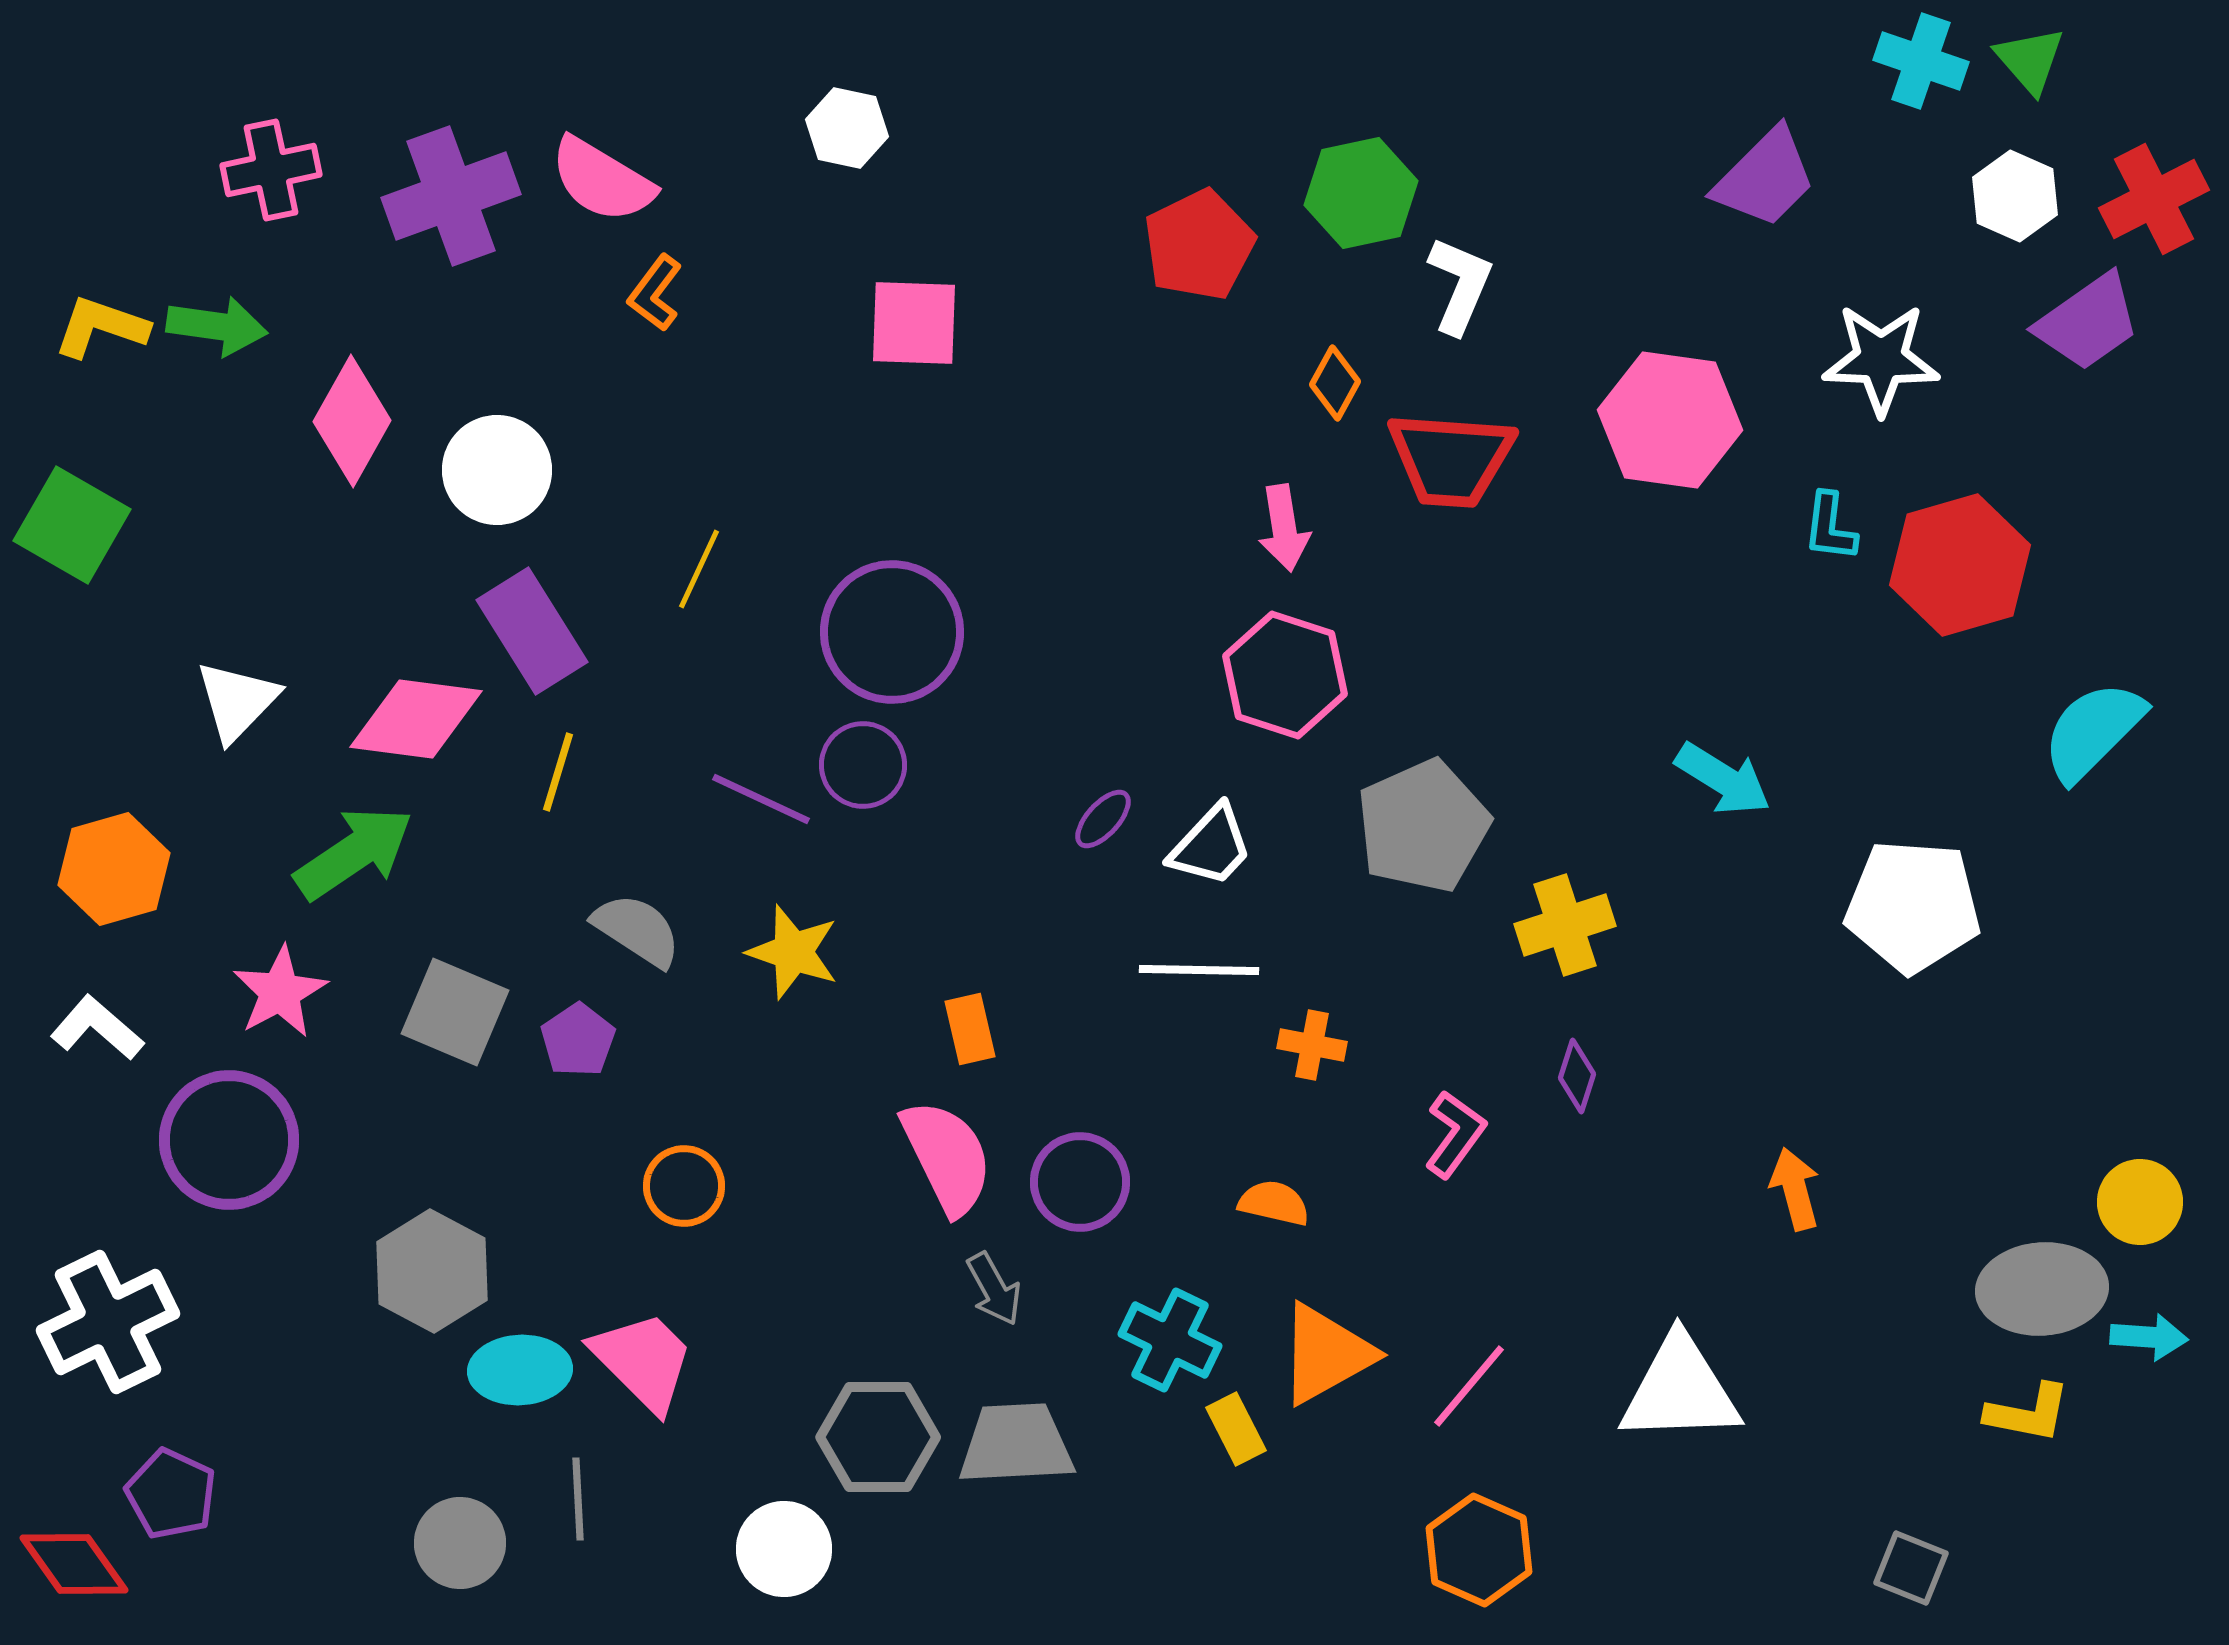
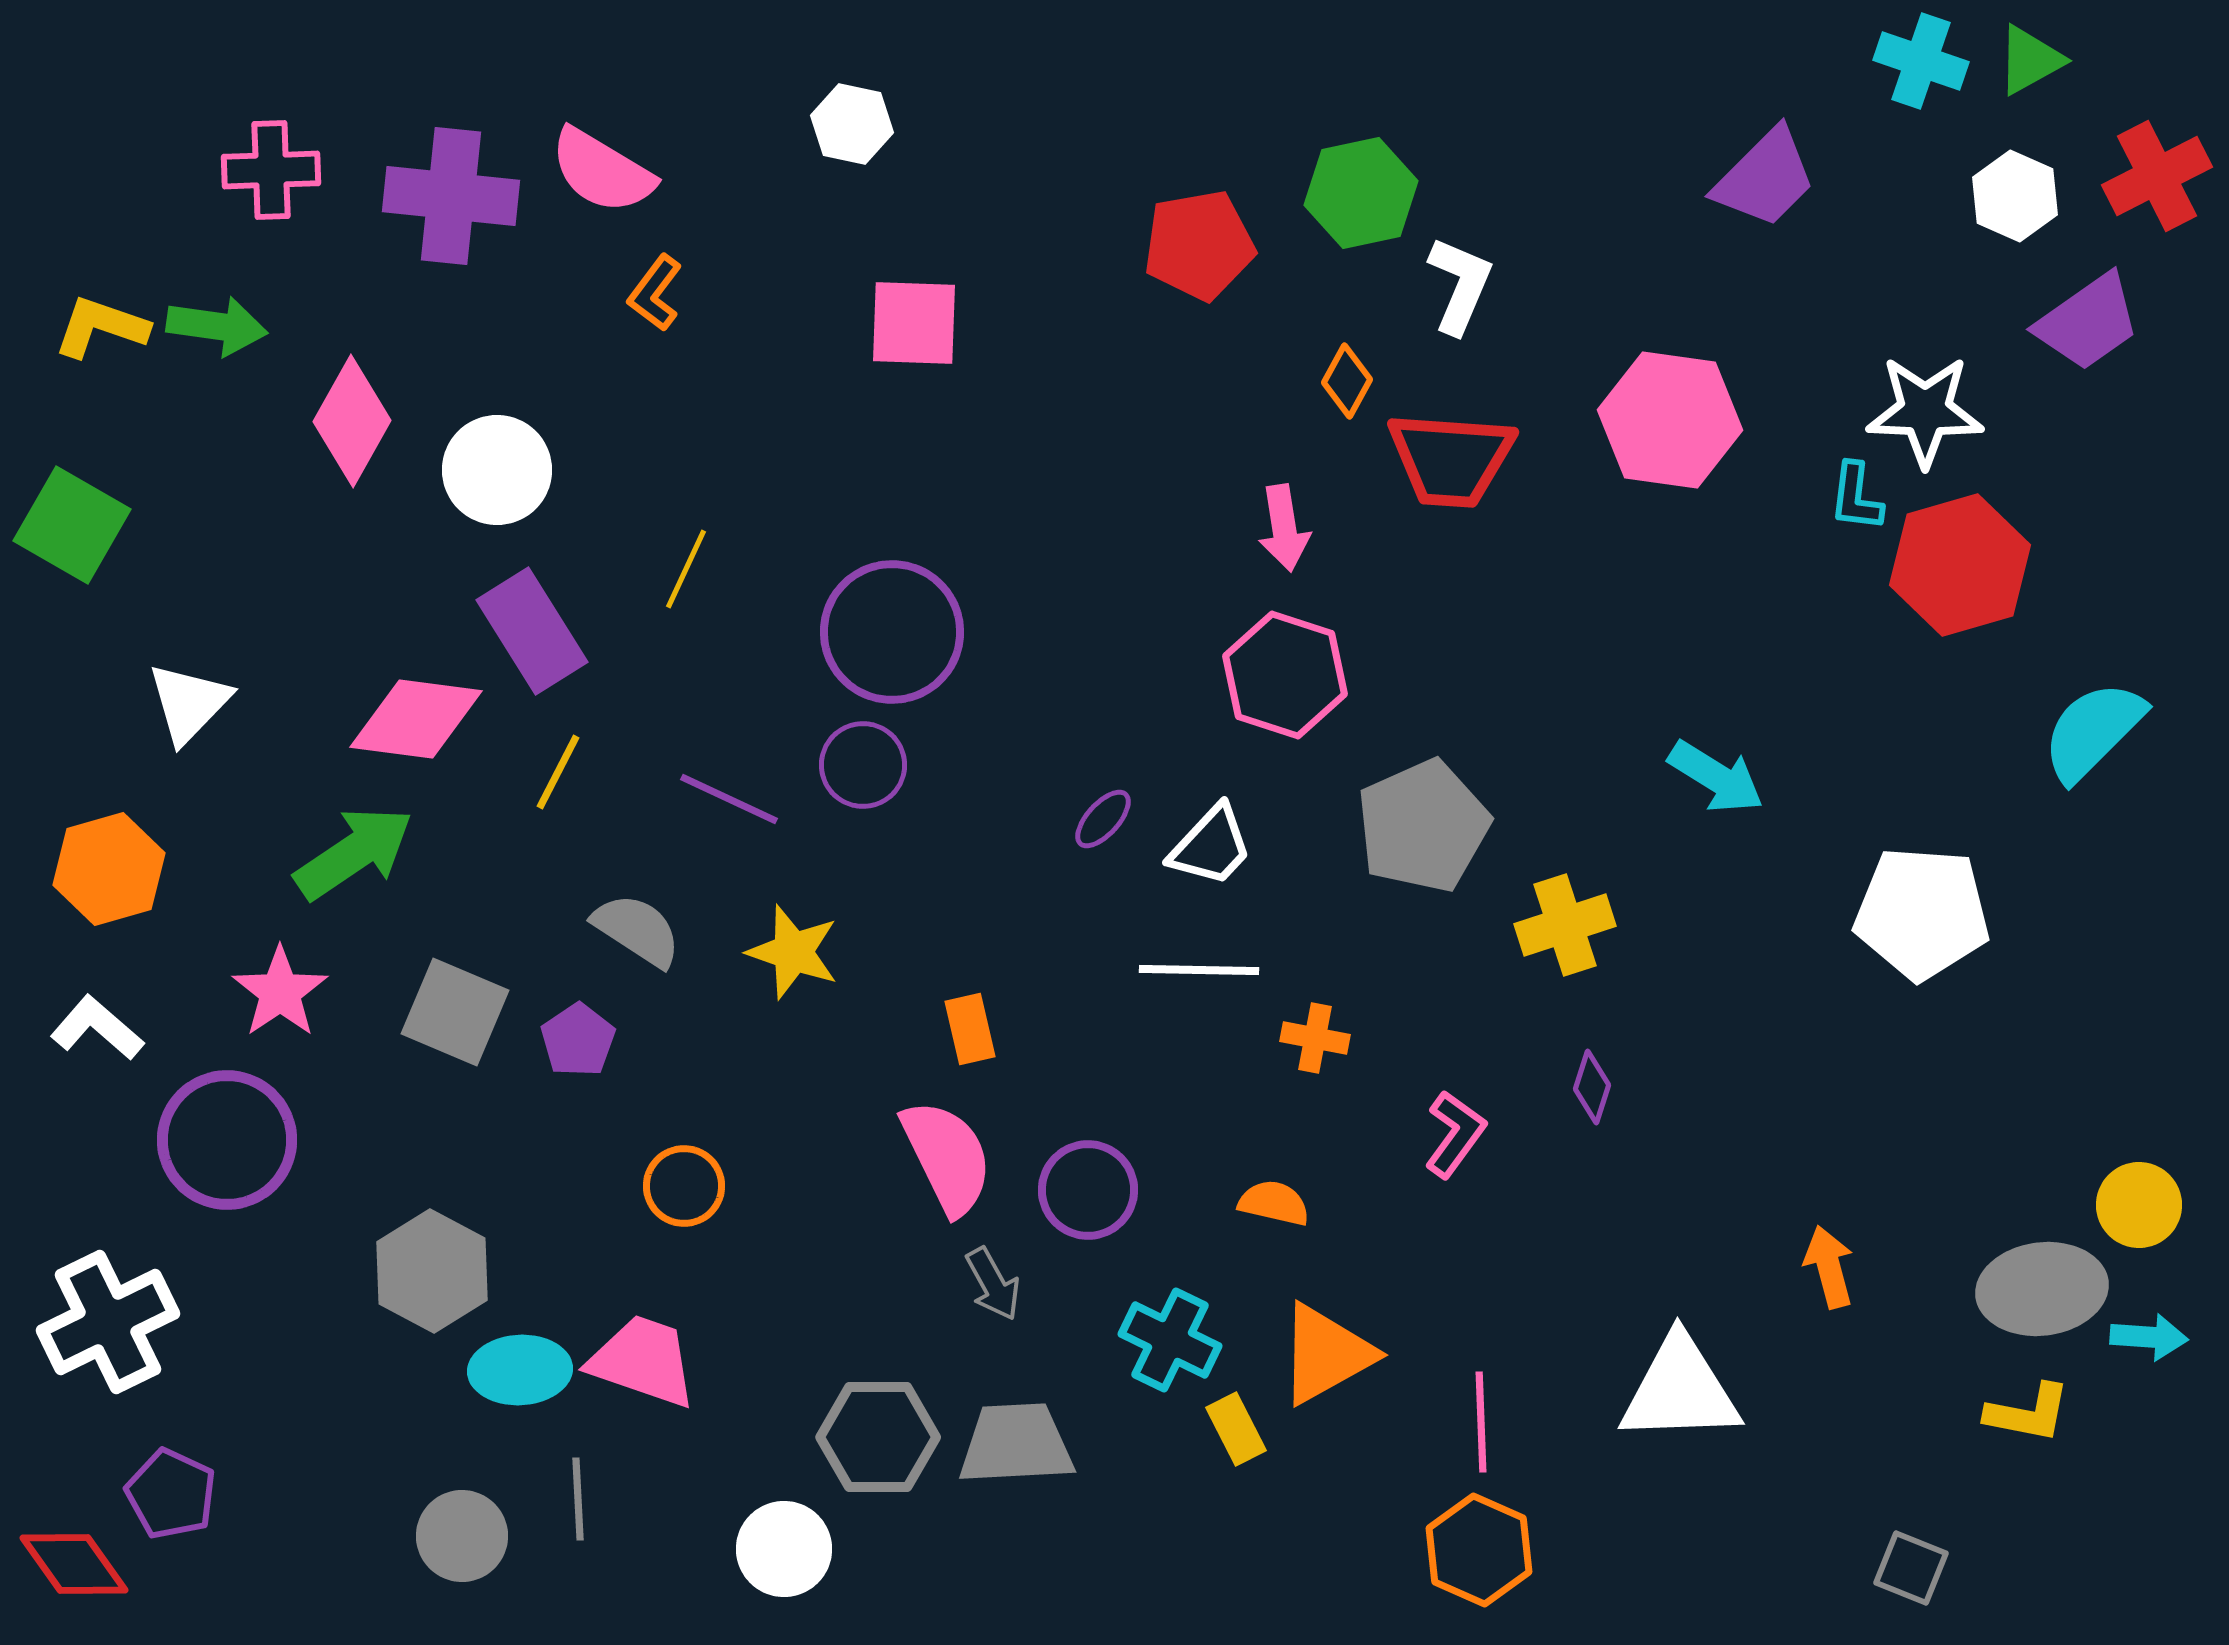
green triangle at (2030, 60): rotated 42 degrees clockwise
white hexagon at (847, 128): moved 5 px right, 4 px up
pink cross at (271, 170): rotated 10 degrees clockwise
pink semicircle at (602, 180): moved 9 px up
purple cross at (451, 196): rotated 26 degrees clockwise
red cross at (2154, 199): moved 3 px right, 23 px up
red pentagon at (1199, 245): rotated 16 degrees clockwise
white star at (1881, 359): moved 44 px right, 52 px down
orange diamond at (1335, 383): moved 12 px right, 2 px up
cyan L-shape at (1830, 527): moved 26 px right, 30 px up
yellow line at (699, 569): moved 13 px left
white triangle at (237, 701): moved 48 px left, 2 px down
yellow line at (558, 772): rotated 10 degrees clockwise
cyan arrow at (1723, 779): moved 7 px left, 2 px up
purple line at (761, 799): moved 32 px left
orange hexagon at (114, 869): moved 5 px left
white pentagon at (1913, 906): moved 9 px right, 7 px down
pink star at (280, 992): rotated 6 degrees counterclockwise
orange cross at (1312, 1045): moved 3 px right, 7 px up
purple diamond at (1577, 1076): moved 15 px right, 11 px down
purple circle at (229, 1140): moved 2 px left
purple circle at (1080, 1182): moved 8 px right, 8 px down
orange arrow at (1795, 1189): moved 34 px right, 78 px down
yellow circle at (2140, 1202): moved 1 px left, 3 px down
gray arrow at (994, 1289): moved 1 px left, 5 px up
gray ellipse at (2042, 1289): rotated 3 degrees counterclockwise
pink trapezoid at (643, 1361): rotated 26 degrees counterclockwise
pink line at (1469, 1386): moved 12 px right, 36 px down; rotated 42 degrees counterclockwise
gray circle at (460, 1543): moved 2 px right, 7 px up
